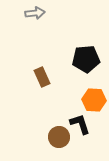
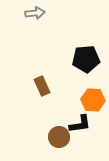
brown rectangle: moved 9 px down
orange hexagon: moved 1 px left
black L-shape: rotated 100 degrees clockwise
